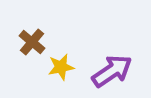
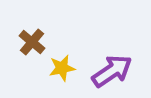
yellow star: moved 1 px right, 1 px down
